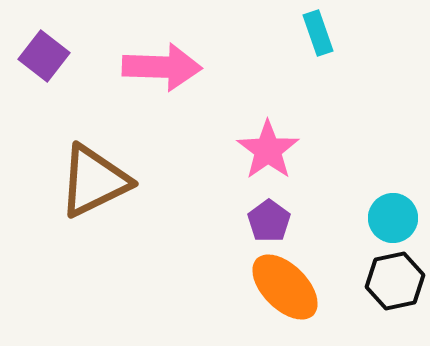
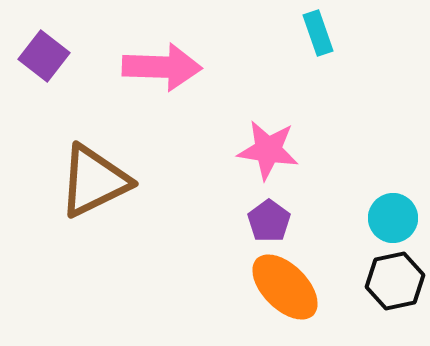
pink star: rotated 28 degrees counterclockwise
